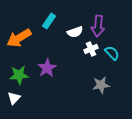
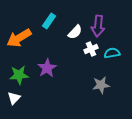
white semicircle: rotated 28 degrees counterclockwise
cyan semicircle: rotated 56 degrees counterclockwise
